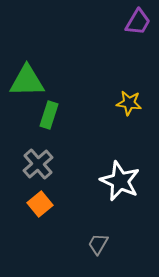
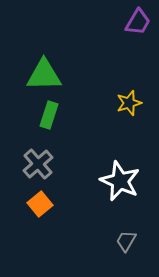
green triangle: moved 17 px right, 6 px up
yellow star: rotated 25 degrees counterclockwise
gray trapezoid: moved 28 px right, 3 px up
